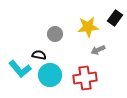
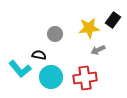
black rectangle: moved 2 px left, 2 px down
yellow star: moved 1 px right, 1 px down
cyan circle: moved 1 px right, 2 px down
